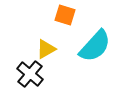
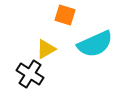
cyan semicircle: moved 2 px up; rotated 24 degrees clockwise
black cross: rotated 8 degrees counterclockwise
